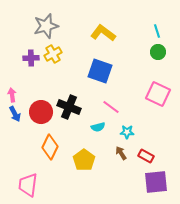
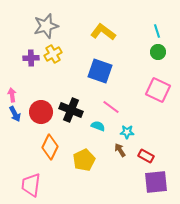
yellow L-shape: moved 1 px up
pink square: moved 4 px up
black cross: moved 2 px right, 3 px down
cyan semicircle: moved 1 px up; rotated 144 degrees counterclockwise
brown arrow: moved 1 px left, 3 px up
yellow pentagon: rotated 10 degrees clockwise
pink trapezoid: moved 3 px right
